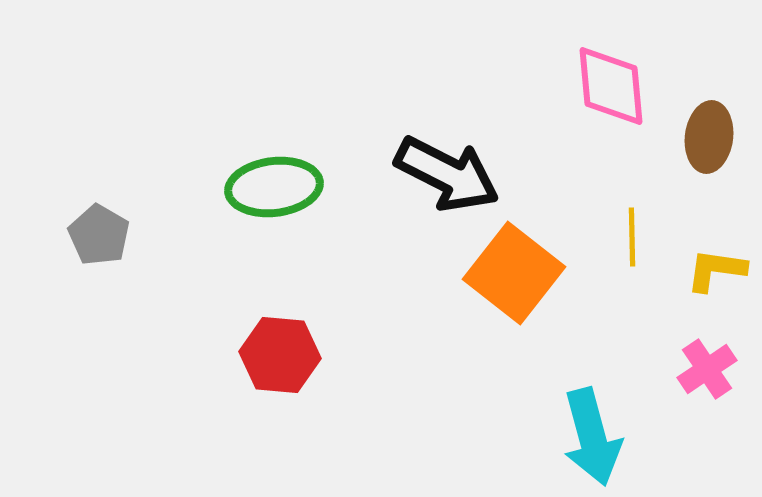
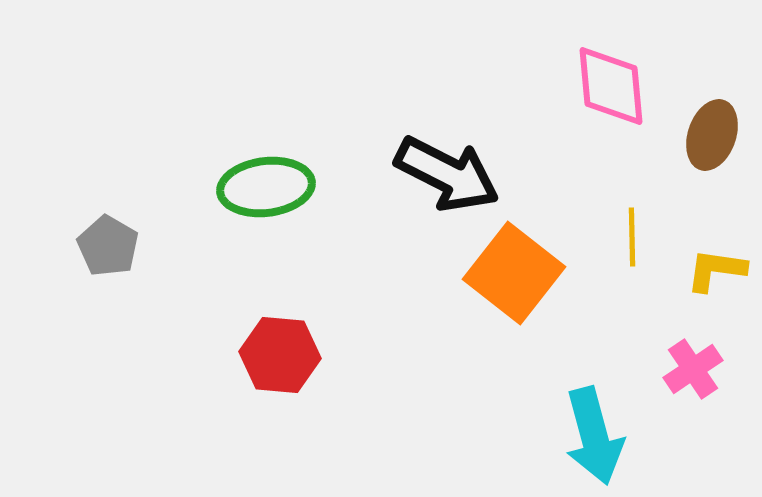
brown ellipse: moved 3 px right, 2 px up; rotated 12 degrees clockwise
green ellipse: moved 8 px left
gray pentagon: moved 9 px right, 11 px down
pink cross: moved 14 px left
cyan arrow: moved 2 px right, 1 px up
